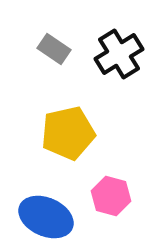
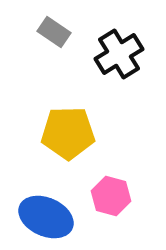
gray rectangle: moved 17 px up
yellow pentagon: rotated 12 degrees clockwise
